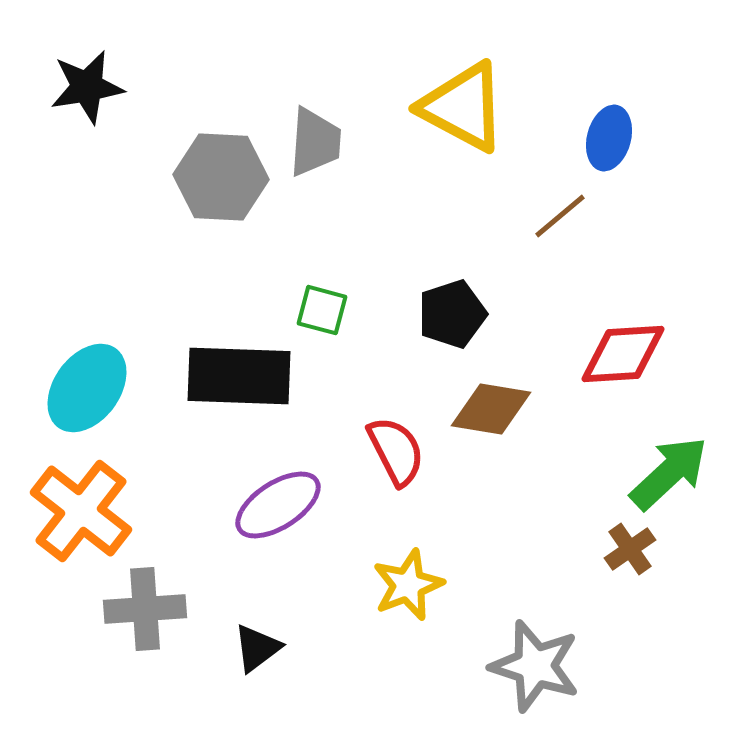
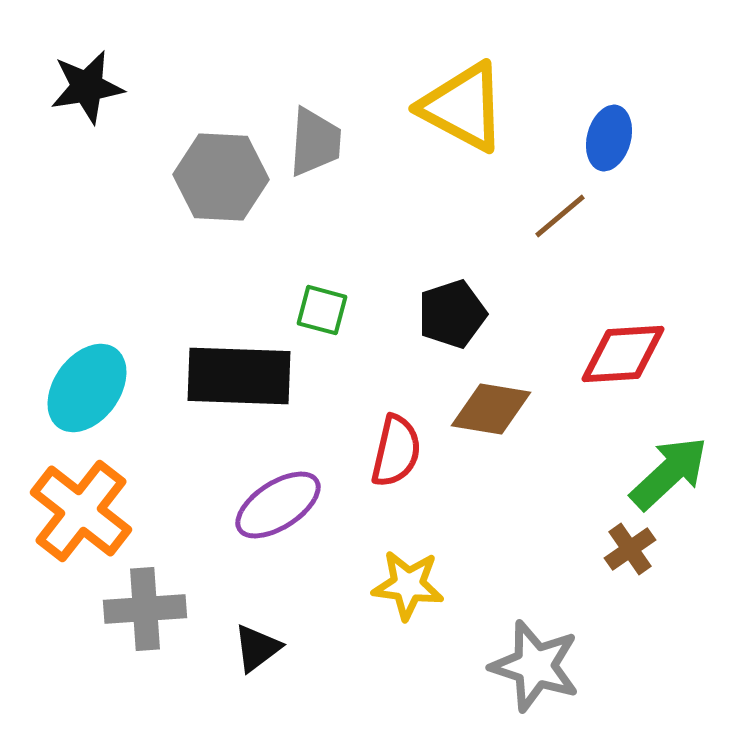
red semicircle: rotated 40 degrees clockwise
yellow star: rotated 28 degrees clockwise
